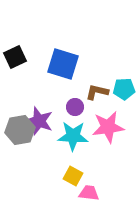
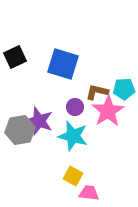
pink star: moved 16 px up; rotated 24 degrees counterclockwise
cyan star: rotated 12 degrees clockwise
